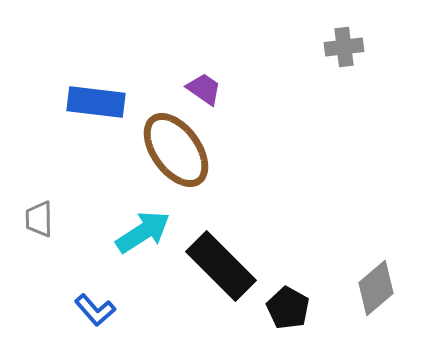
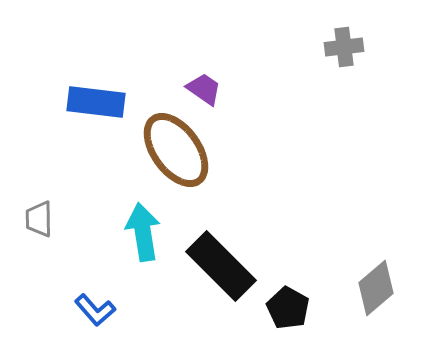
cyan arrow: rotated 66 degrees counterclockwise
